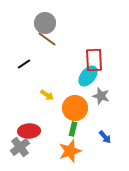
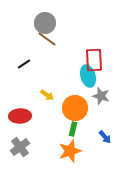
cyan ellipse: rotated 55 degrees counterclockwise
red ellipse: moved 9 px left, 15 px up
